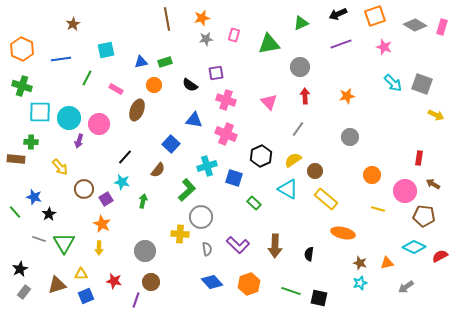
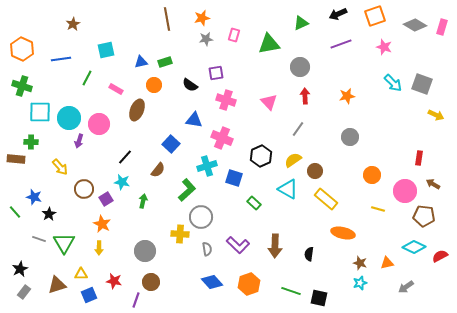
pink cross at (226, 134): moved 4 px left, 4 px down
blue square at (86, 296): moved 3 px right, 1 px up
